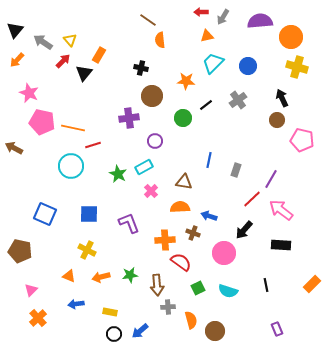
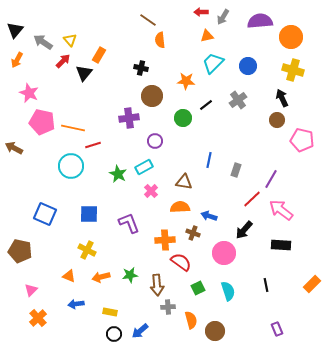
orange arrow at (17, 60): rotated 14 degrees counterclockwise
yellow cross at (297, 67): moved 4 px left, 3 px down
cyan semicircle at (228, 291): rotated 126 degrees counterclockwise
